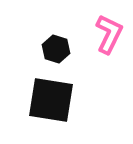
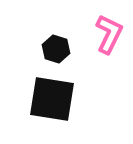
black square: moved 1 px right, 1 px up
